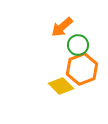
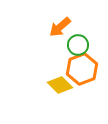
orange arrow: moved 2 px left
yellow diamond: moved 1 px left, 1 px up
